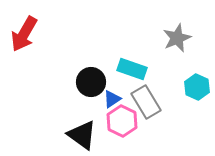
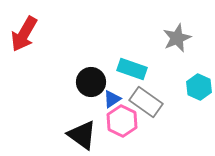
cyan hexagon: moved 2 px right
gray rectangle: rotated 24 degrees counterclockwise
